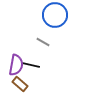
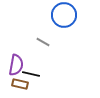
blue circle: moved 9 px right
black line: moved 9 px down
brown rectangle: rotated 28 degrees counterclockwise
